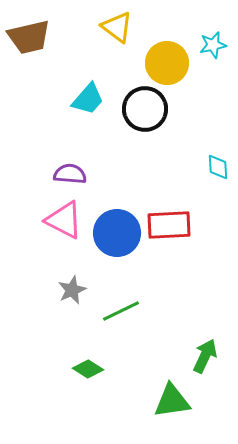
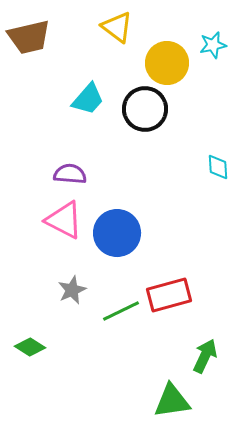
red rectangle: moved 70 px down; rotated 12 degrees counterclockwise
green diamond: moved 58 px left, 22 px up
